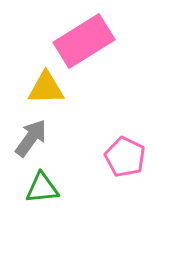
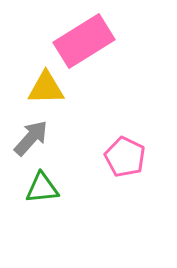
gray arrow: rotated 6 degrees clockwise
